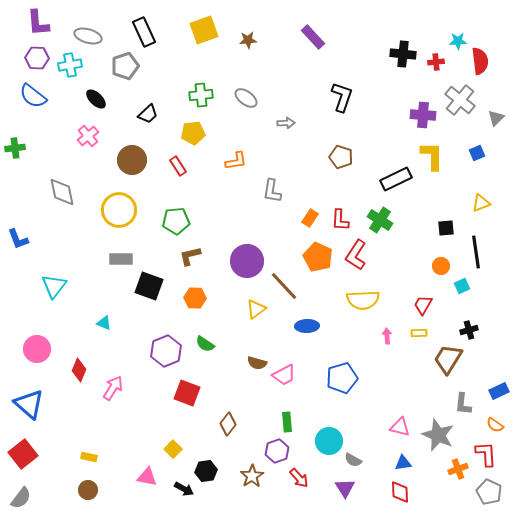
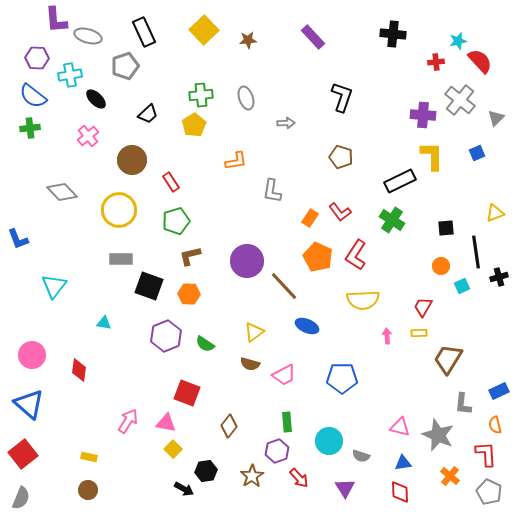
purple L-shape at (38, 23): moved 18 px right, 3 px up
yellow square at (204, 30): rotated 24 degrees counterclockwise
cyan star at (458, 41): rotated 12 degrees counterclockwise
black cross at (403, 54): moved 10 px left, 20 px up
red semicircle at (480, 61): rotated 36 degrees counterclockwise
cyan cross at (70, 65): moved 10 px down
gray ellipse at (246, 98): rotated 35 degrees clockwise
yellow pentagon at (193, 133): moved 1 px right, 8 px up; rotated 25 degrees counterclockwise
green cross at (15, 148): moved 15 px right, 20 px up
red rectangle at (178, 166): moved 7 px left, 16 px down
black rectangle at (396, 179): moved 4 px right, 2 px down
gray diamond at (62, 192): rotated 32 degrees counterclockwise
yellow triangle at (481, 203): moved 14 px right, 10 px down
red L-shape at (340, 220): moved 8 px up; rotated 40 degrees counterclockwise
green cross at (380, 220): moved 12 px right
green pentagon at (176, 221): rotated 12 degrees counterclockwise
orange hexagon at (195, 298): moved 6 px left, 4 px up
red trapezoid at (423, 305): moved 2 px down
yellow triangle at (256, 309): moved 2 px left, 23 px down
cyan triangle at (104, 323): rotated 14 degrees counterclockwise
blue ellipse at (307, 326): rotated 25 degrees clockwise
black cross at (469, 330): moved 30 px right, 53 px up
pink circle at (37, 349): moved 5 px left, 6 px down
purple hexagon at (166, 351): moved 15 px up
brown semicircle at (257, 363): moved 7 px left, 1 px down
red diamond at (79, 370): rotated 15 degrees counterclockwise
blue pentagon at (342, 378): rotated 16 degrees clockwise
pink arrow at (113, 388): moved 15 px right, 33 px down
brown diamond at (228, 424): moved 1 px right, 2 px down
orange semicircle at (495, 425): rotated 42 degrees clockwise
gray semicircle at (353, 460): moved 8 px right, 4 px up; rotated 12 degrees counterclockwise
orange cross at (458, 469): moved 8 px left, 7 px down; rotated 30 degrees counterclockwise
pink triangle at (147, 477): moved 19 px right, 54 px up
gray semicircle at (21, 498): rotated 15 degrees counterclockwise
